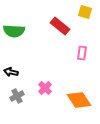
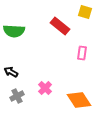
black arrow: rotated 16 degrees clockwise
